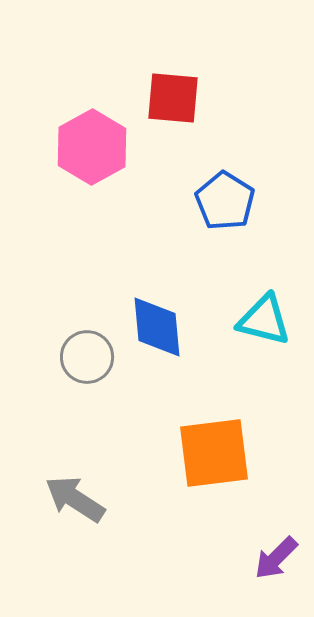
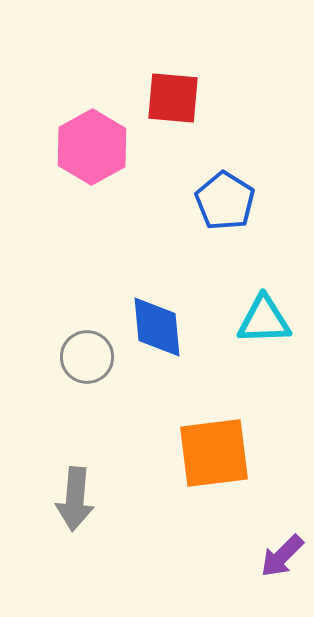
cyan triangle: rotated 16 degrees counterclockwise
gray arrow: rotated 118 degrees counterclockwise
purple arrow: moved 6 px right, 2 px up
